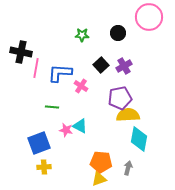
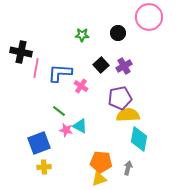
green line: moved 7 px right, 4 px down; rotated 32 degrees clockwise
